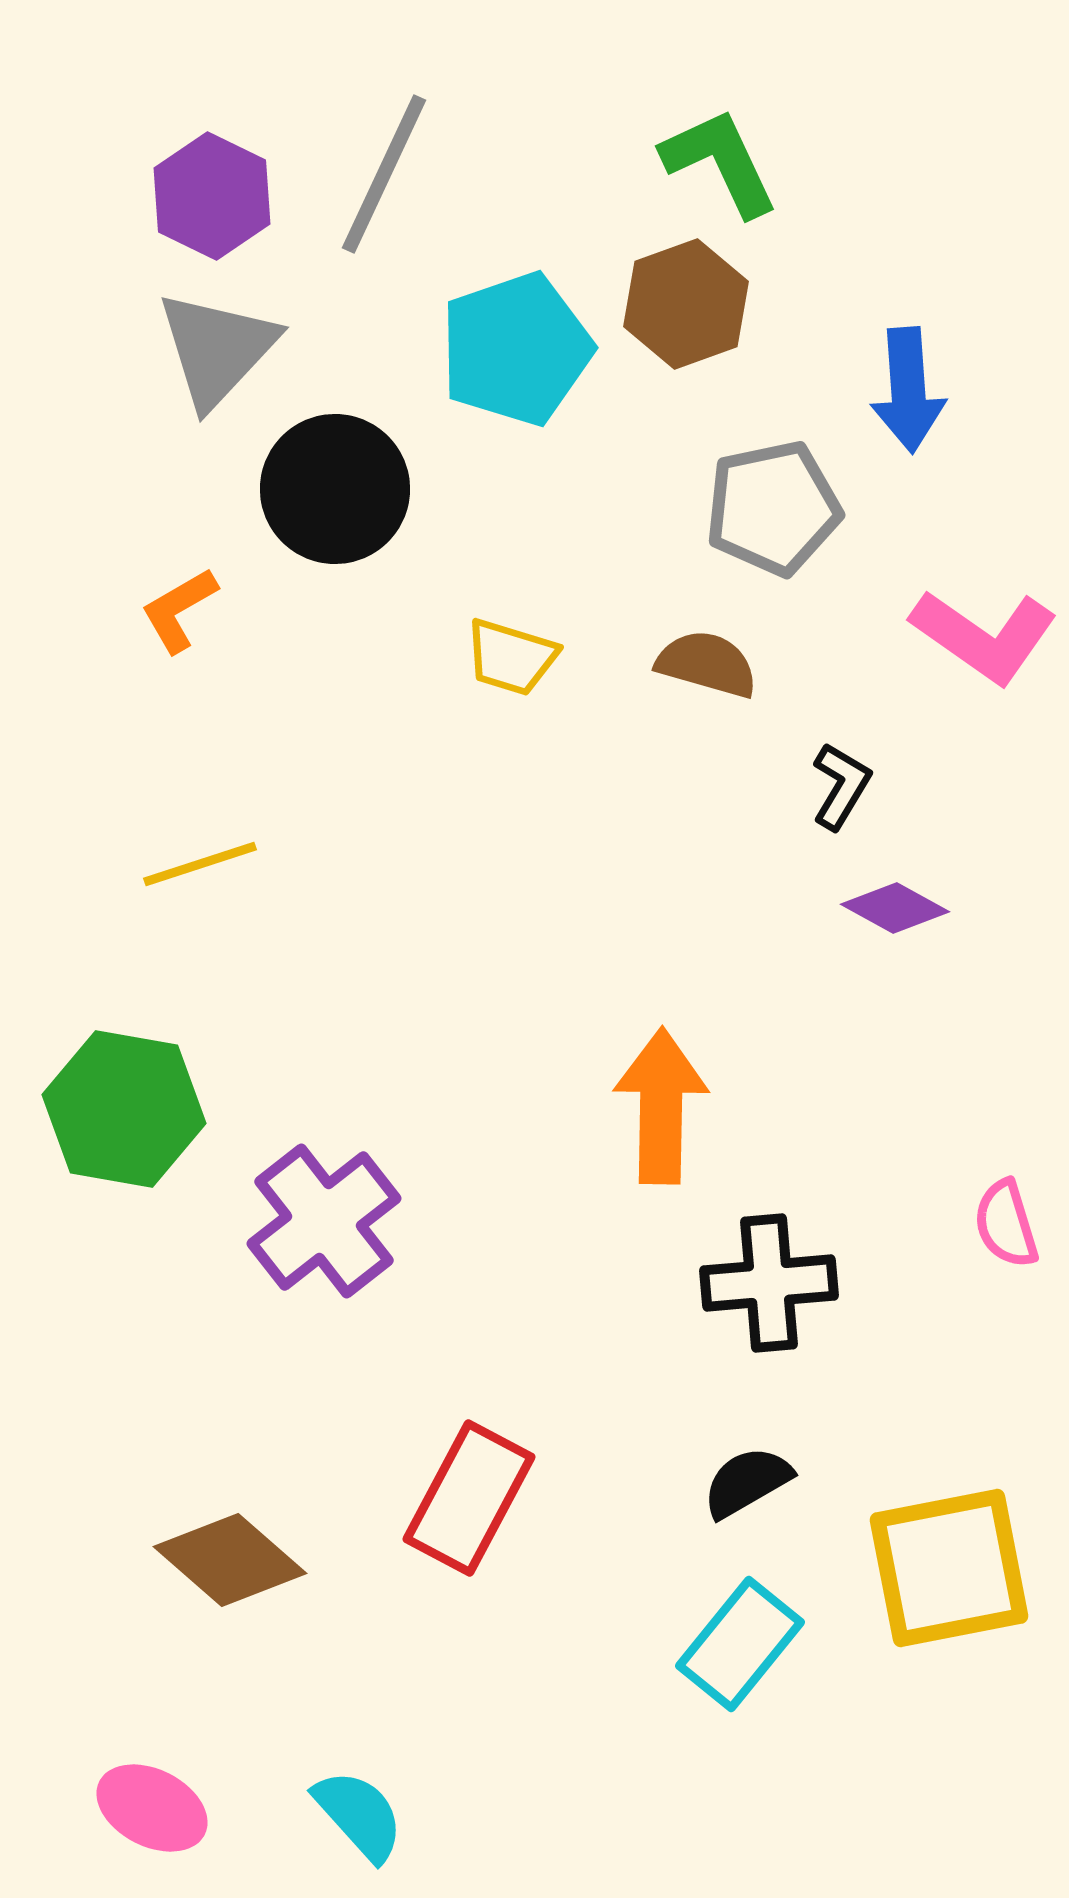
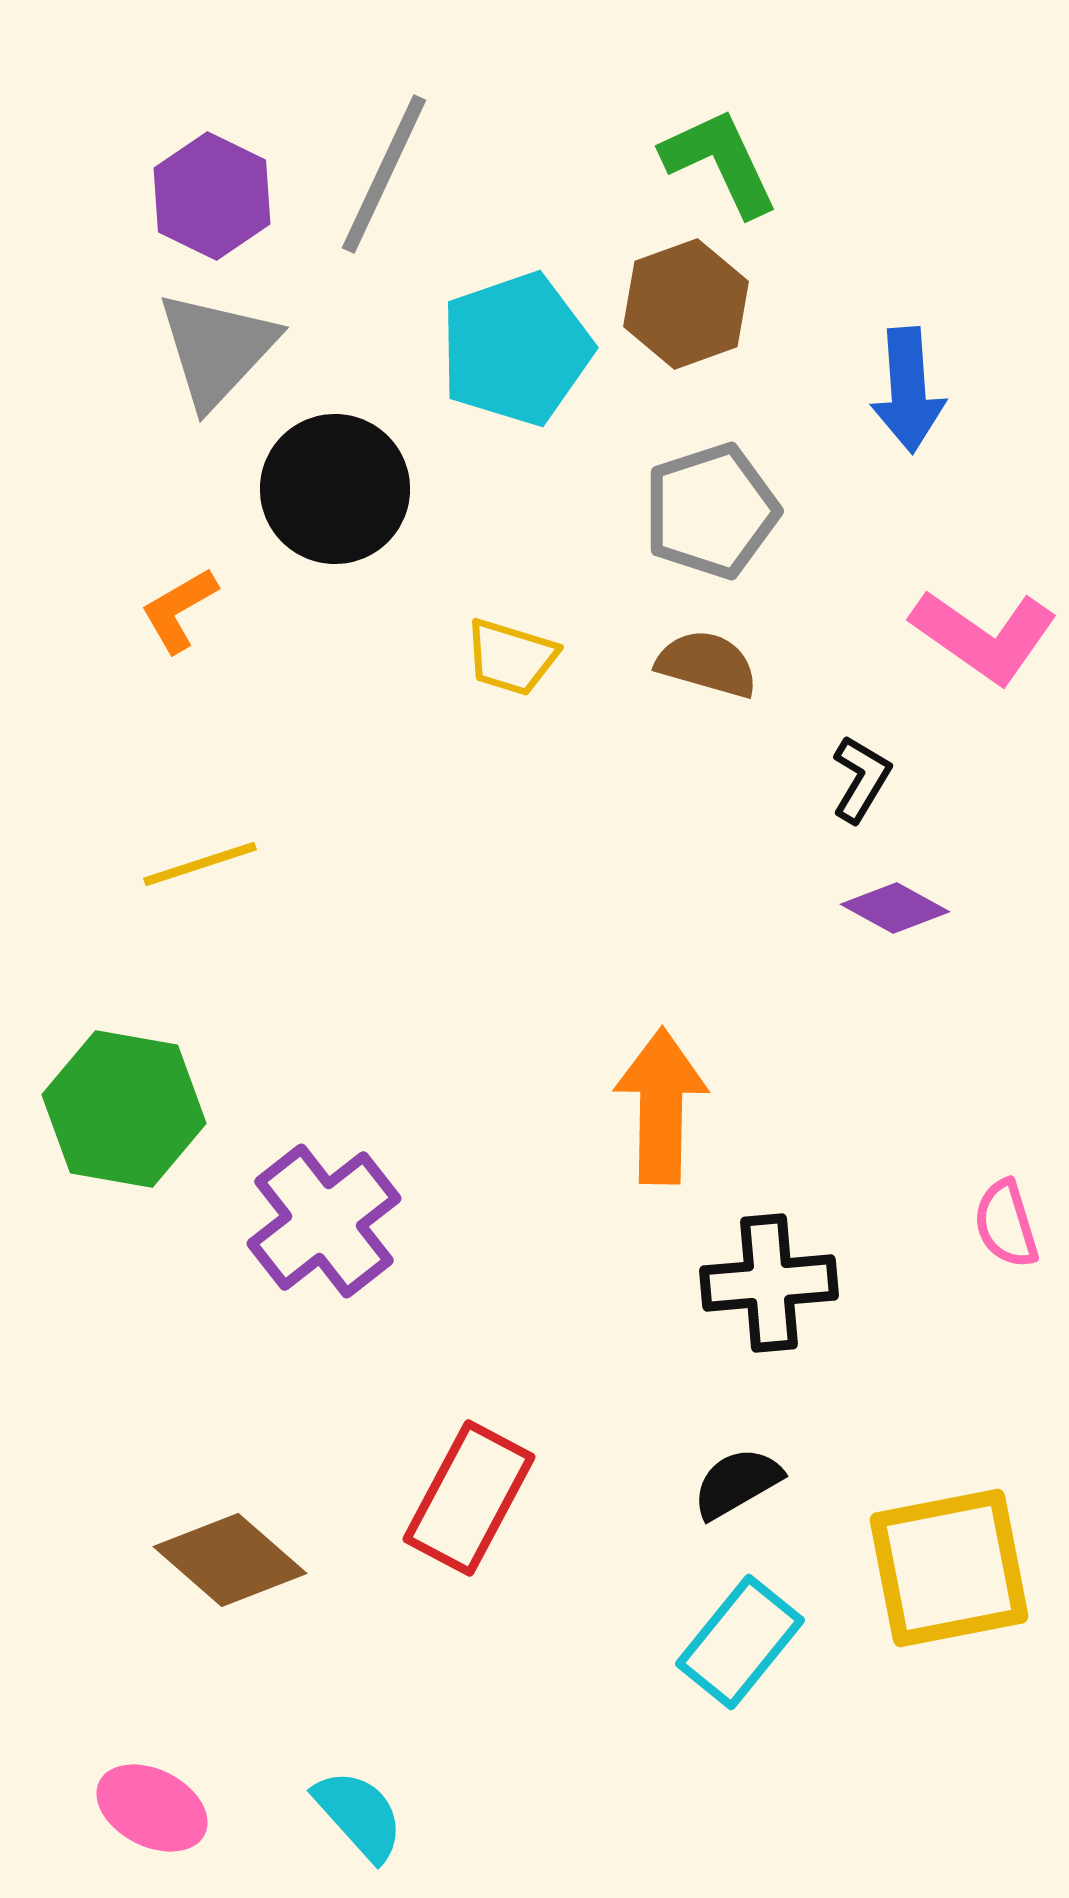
gray pentagon: moved 62 px left, 3 px down; rotated 6 degrees counterclockwise
black L-shape: moved 20 px right, 7 px up
black semicircle: moved 10 px left, 1 px down
cyan rectangle: moved 2 px up
